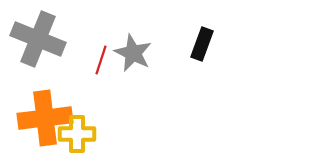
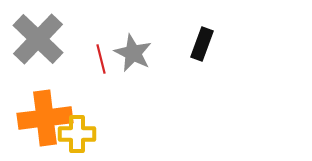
gray cross: rotated 22 degrees clockwise
red line: moved 1 px up; rotated 32 degrees counterclockwise
